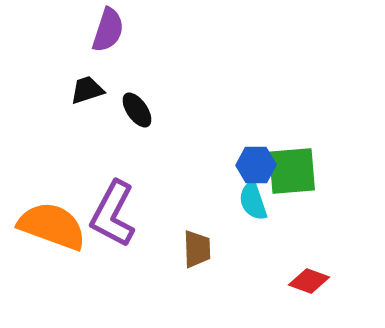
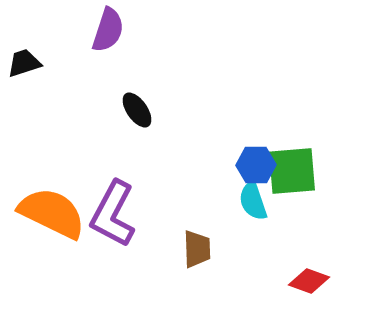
black trapezoid: moved 63 px left, 27 px up
orange semicircle: moved 13 px up; rotated 6 degrees clockwise
